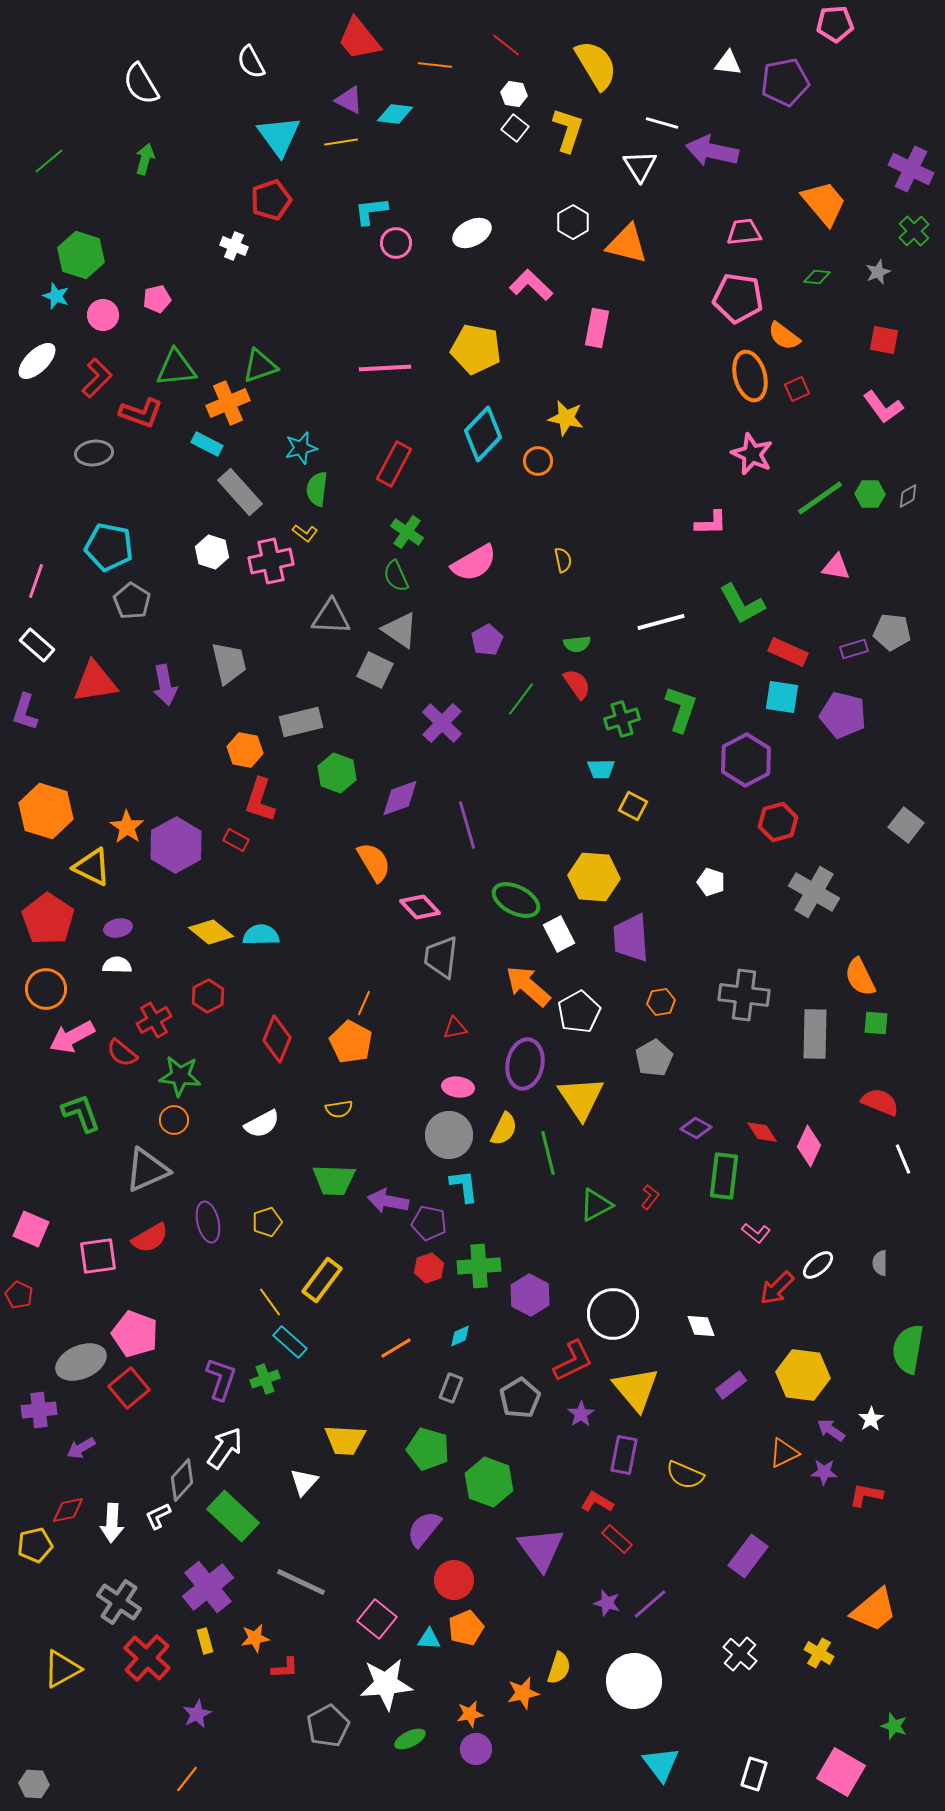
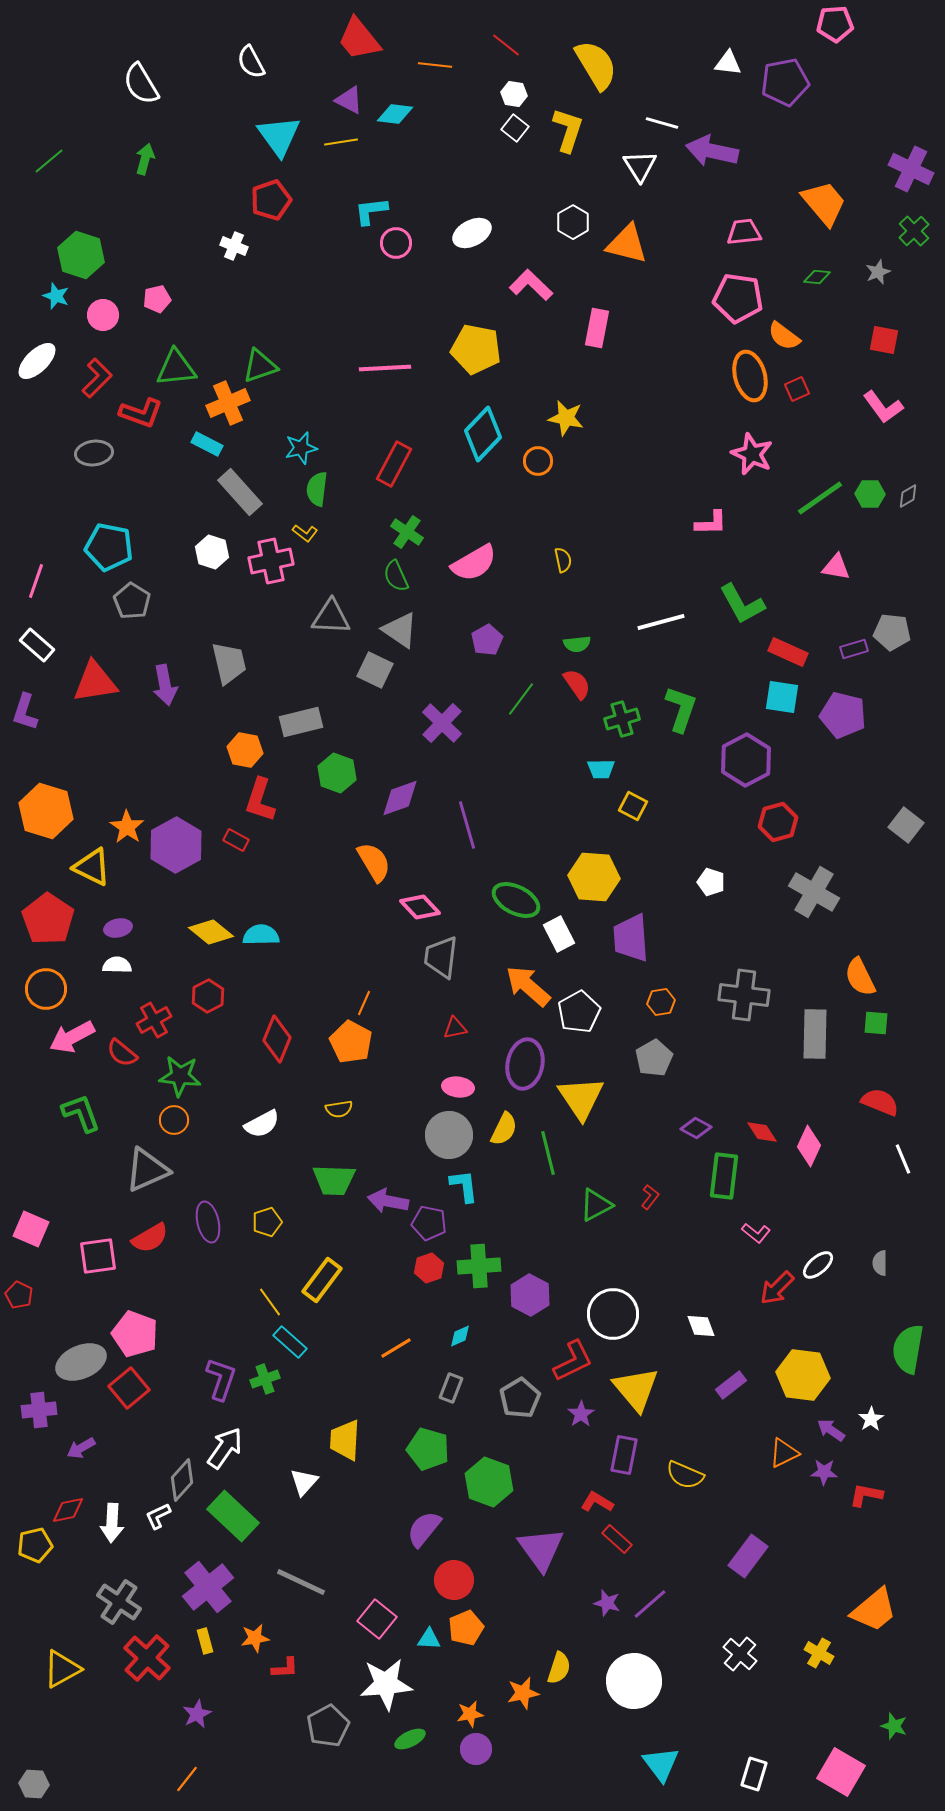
yellow trapezoid at (345, 1440): rotated 90 degrees clockwise
